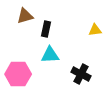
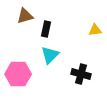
cyan triangle: rotated 42 degrees counterclockwise
black cross: rotated 12 degrees counterclockwise
